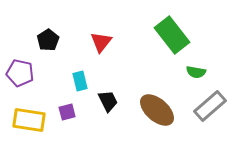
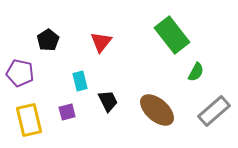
green semicircle: rotated 72 degrees counterclockwise
gray rectangle: moved 4 px right, 5 px down
yellow rectangle: rotated 68 degrees clockwise
